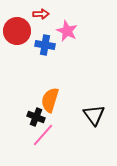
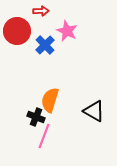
red arrow: moved 3 px up
blue cross: rotated 36 degrees clockwise
black triangle: moved 4 px up; rotated 25 degrees counterclockwise
pink line: moved 1 px right, 1 px down; rotated 20 degrees counterclockwise
